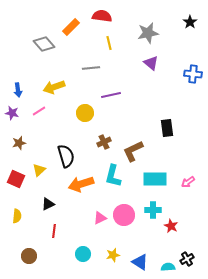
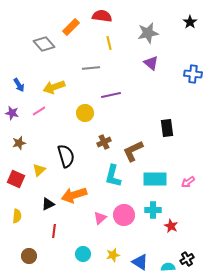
blue arrow: moved 1 px right, 5 px up; rotated 24 degrees counterclockwise
orange arrow: moved 7 px left, 11 px down
pink triangle: rotated 16 degrees counterclockwise
